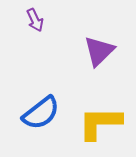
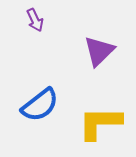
blue semicircle: moved 1 px left, 8 px up
